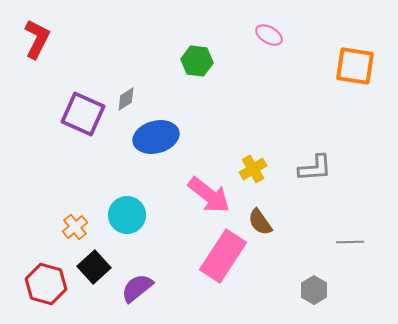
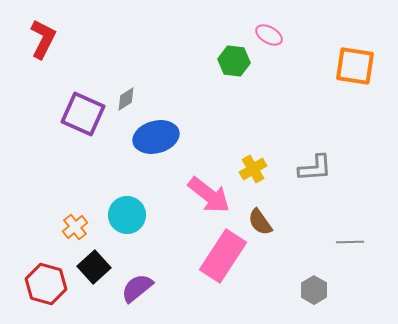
red L-shape: moved 6 px right
green hexagon: moved 37 px right
